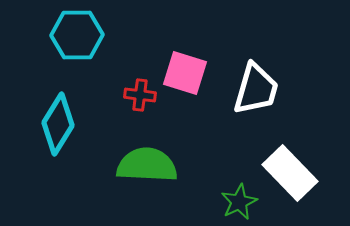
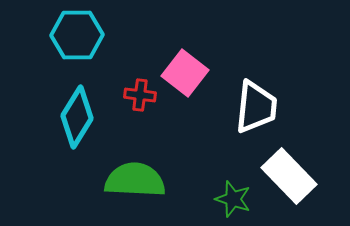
pink square: rotated 21 degrees clockwise
white trapezoid: moved 18 px down; rotated 10 degrees counterclockwise
cyan diamond: moved 19 px right, 7 px up
green semicircle: moved 12 px left, 15 px down
white rectangle: moved 1 px left, 3 px down
green star: moved 6 px left, 3 px up; rotated 27 degrees counterclockwise
